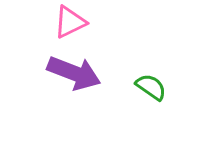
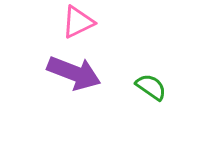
pink triangle: moved 8 px right
